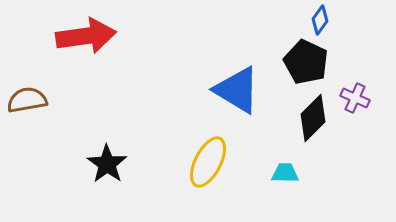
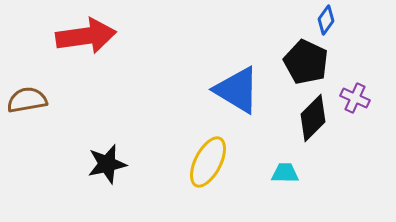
blue diamond: moved 6 px right
black star: rotated 24 degrees clockwise
